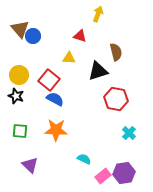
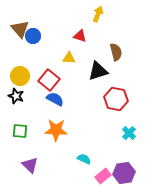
yellow circle: moved 1 px right, 1 px down
